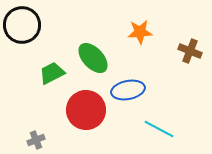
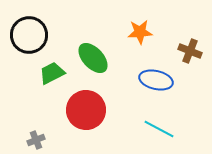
black circle: moved 7 px right, 10 px down
blue ellipse: moved 28 px right, 10 px up; rotated 24 degrees clockwise
